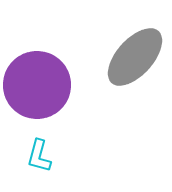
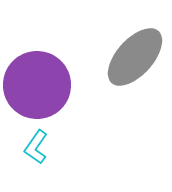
cyan L-shape: moved 3 px left, 9 px up; rotated 20 degrees clockwise
